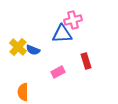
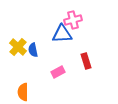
blue semicircle: rotated 56 degrees clockwise
